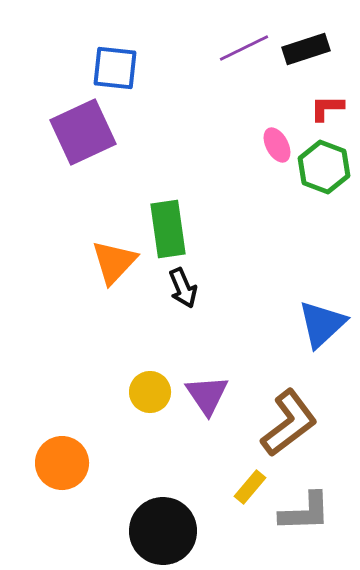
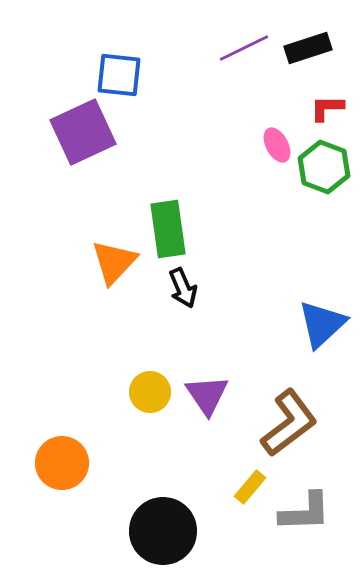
black rectangle: moved 2 px right, 1 px up
blue square: moved 4 px right, 7 px down
